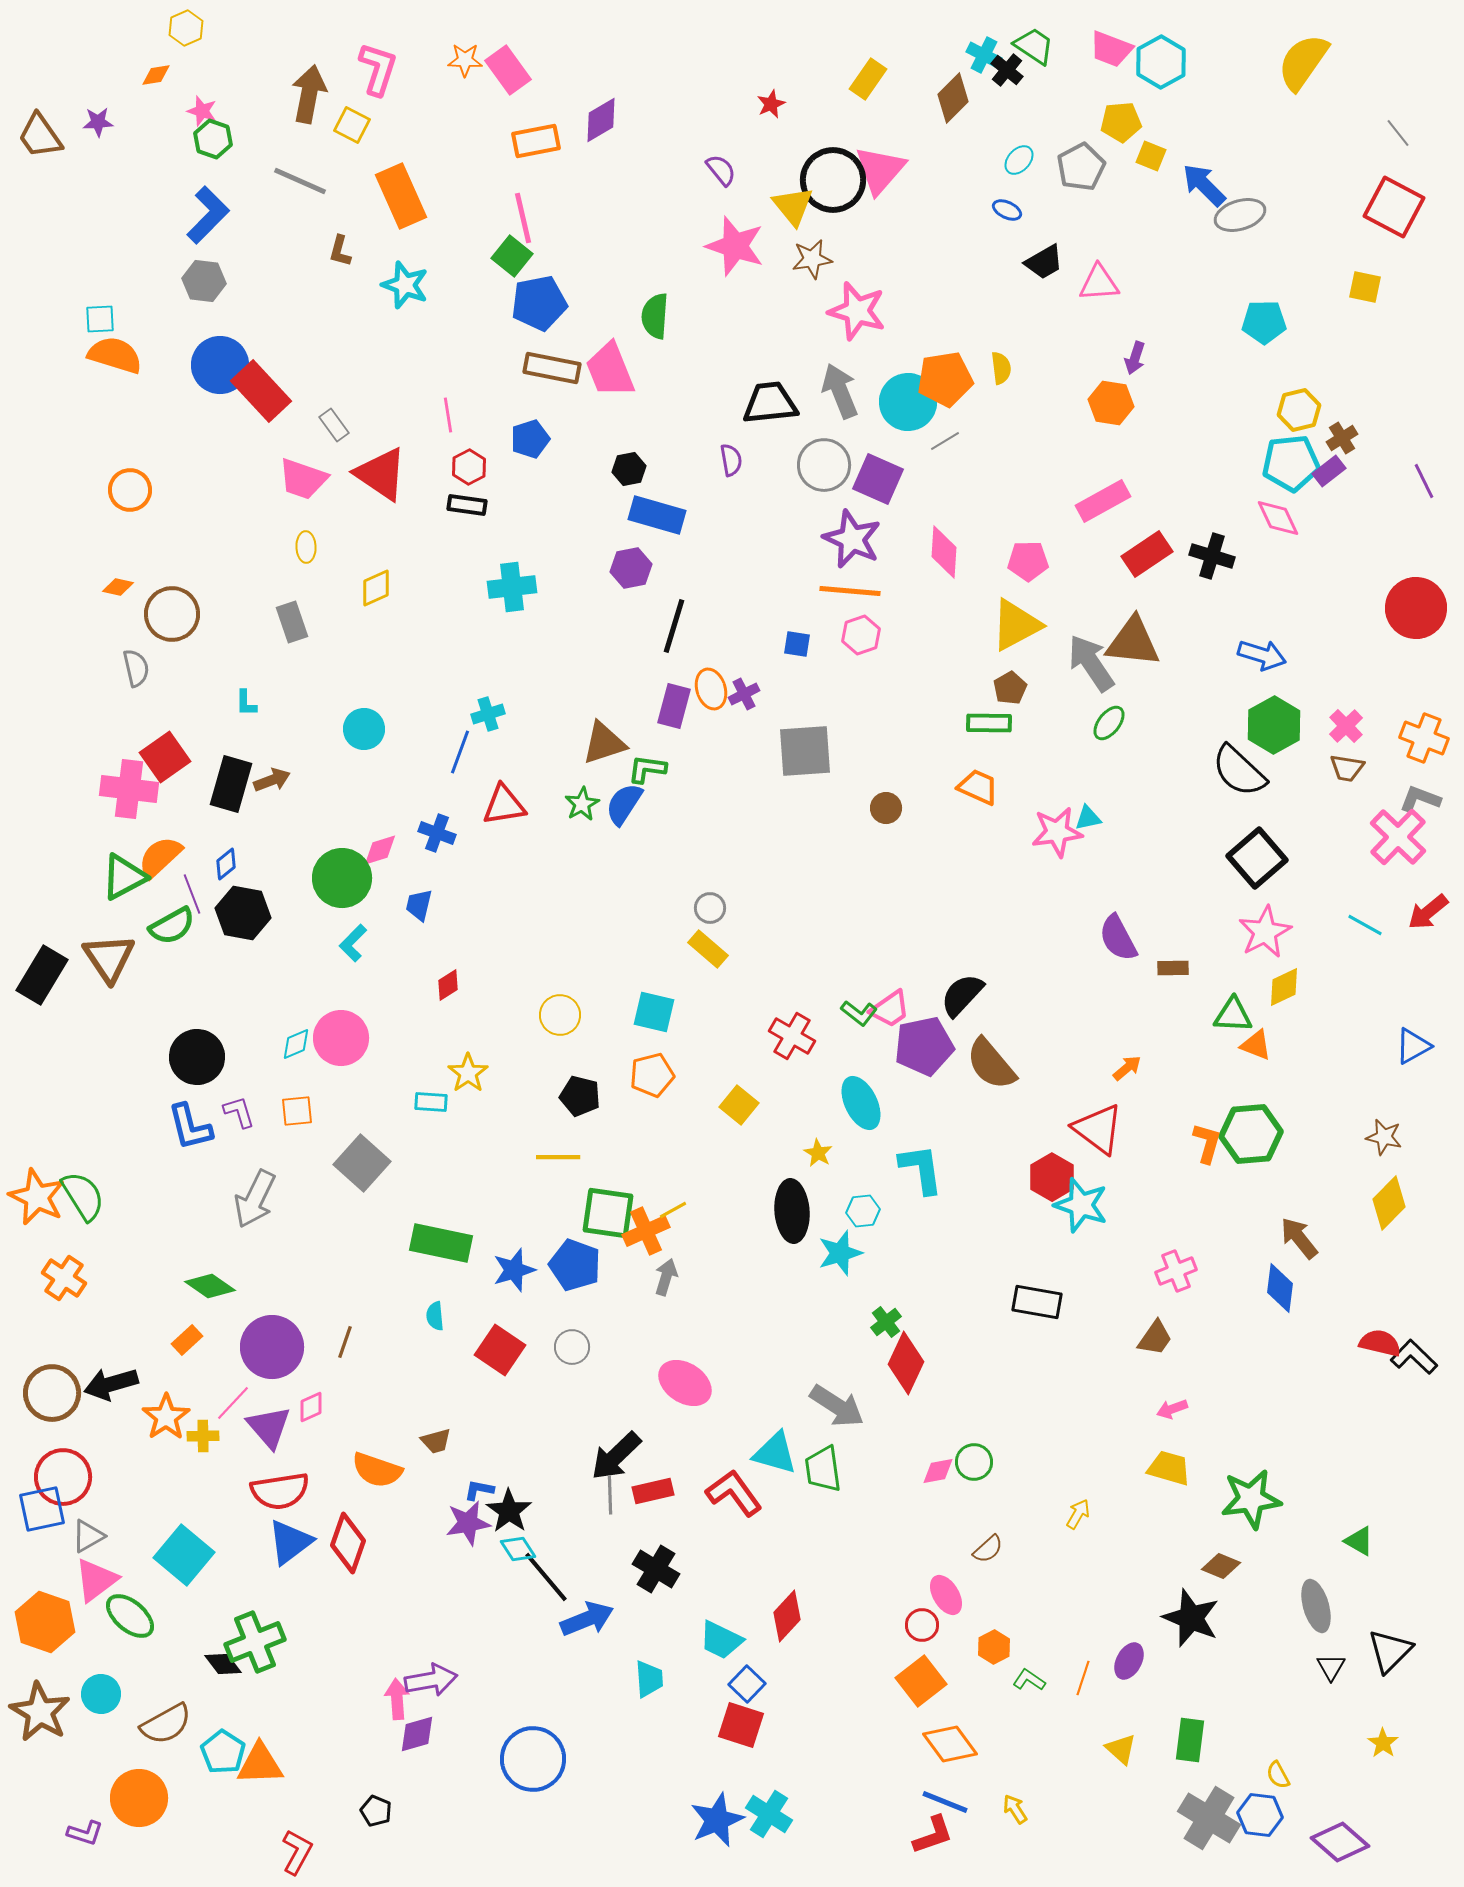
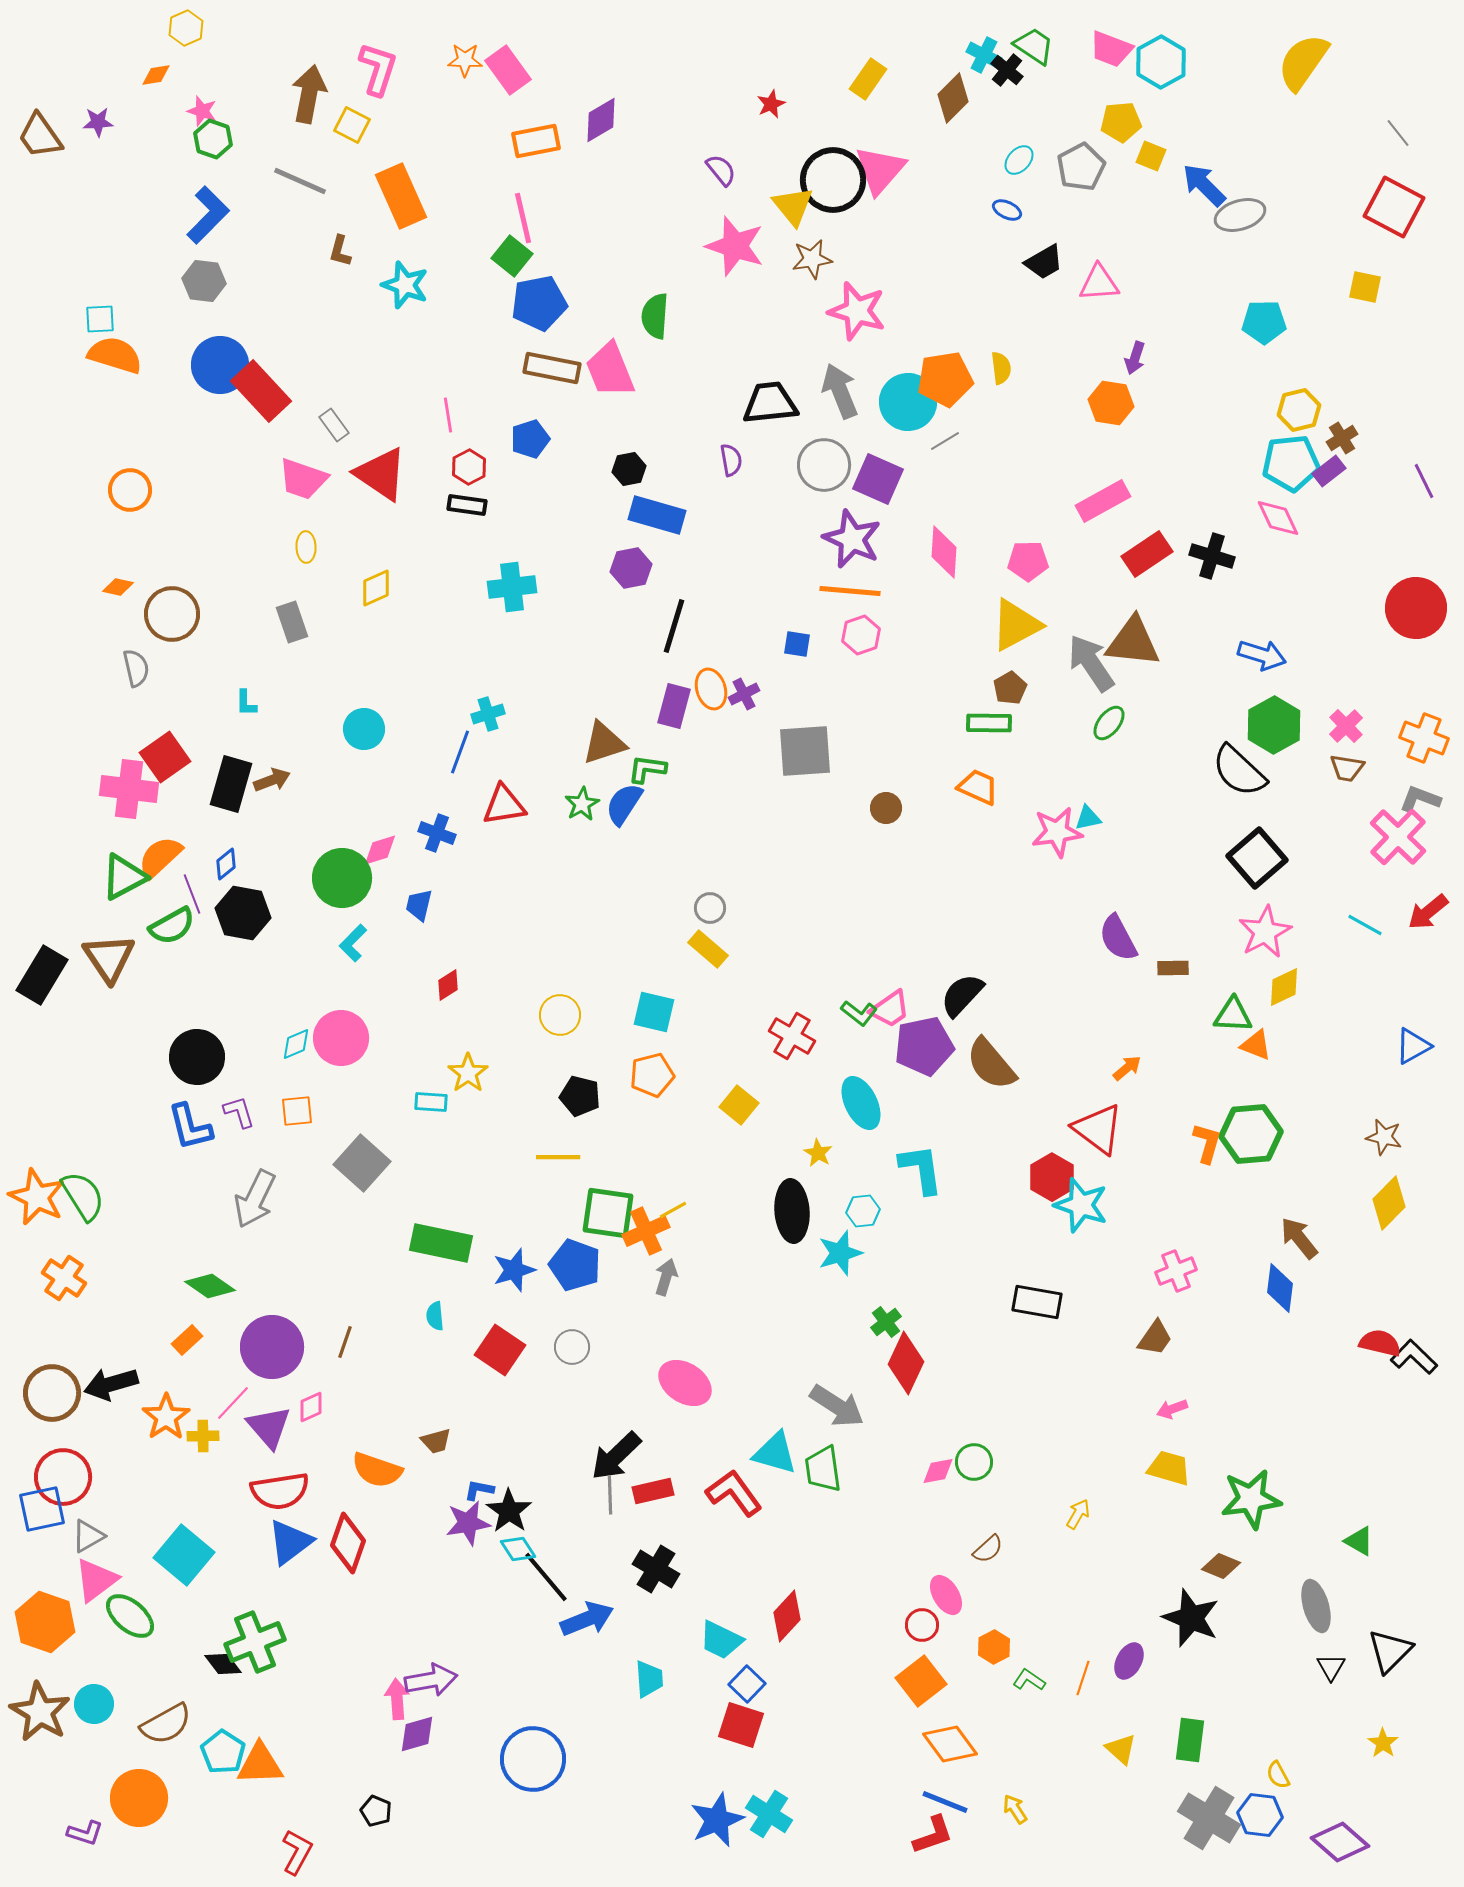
cyan circle at (101, 1694): moved 7 px left, 10 px down
